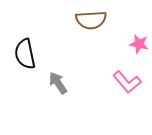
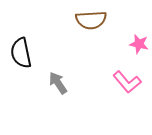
black semicircle: moved 4 px left, 1 px up
